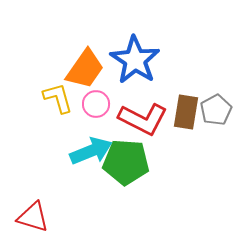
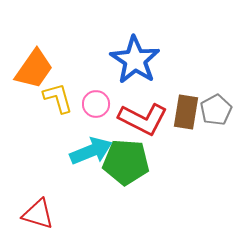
orange trapezoid: moved 51 px left
red triangle: moved 5 px right, 3 px up
